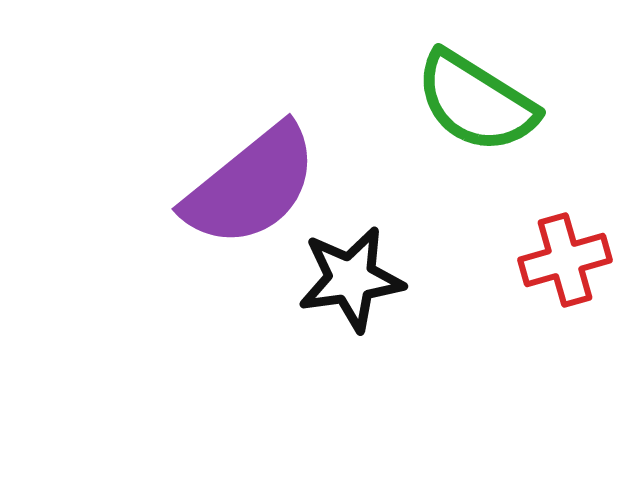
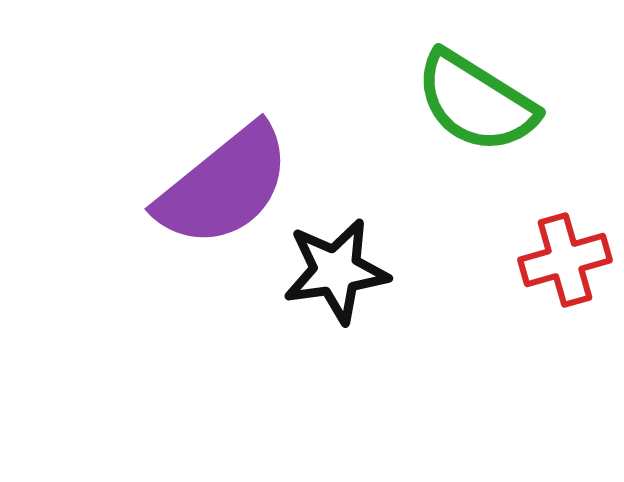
purple semicircle: moved 27 px left
black star: moved 15 px left, 8 px up
